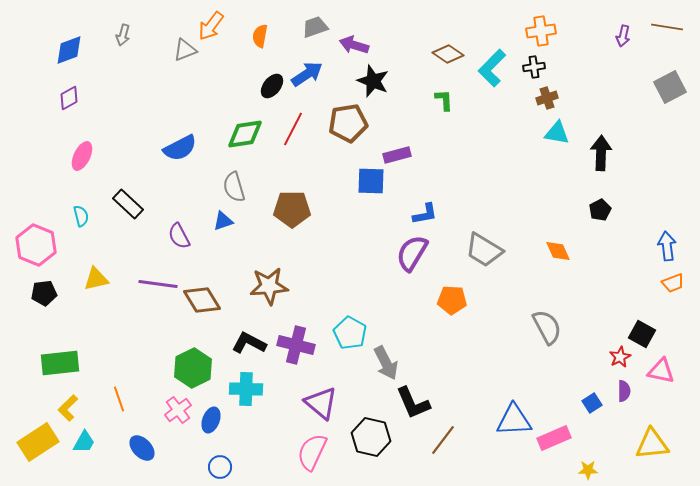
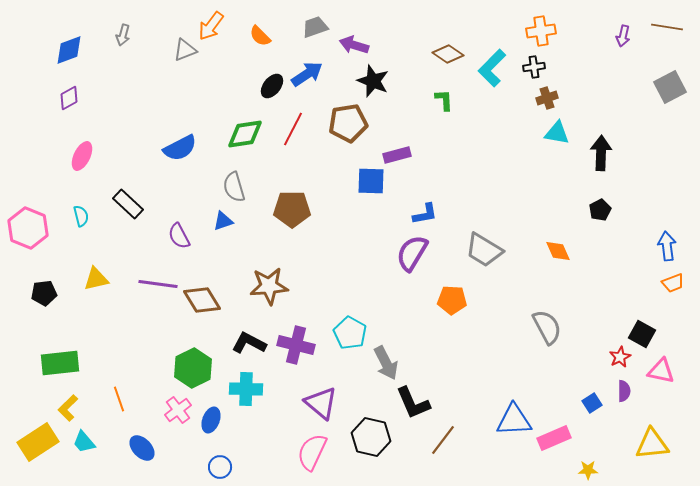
orange semicircle at (260, 36): rotated 55 degrees counterclockwise
pink hexagon at (36, 245): moved 8 px left, 17 px up
cyan trapezoid at (84, 442): rotated 110 degrees clockwise
